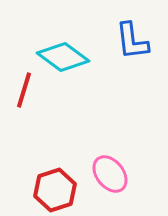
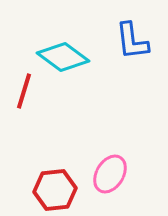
red line: moved 1 px down
pink ellipse: rotated 69 degrees clockwise
red hexagon: rotated 12 degrees clockwise
